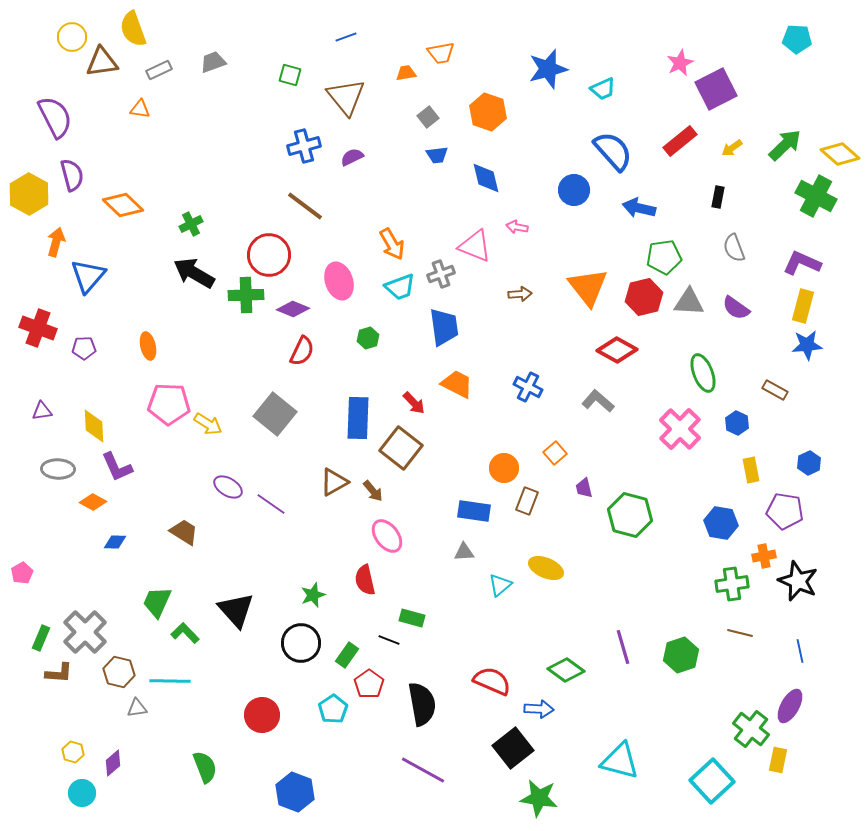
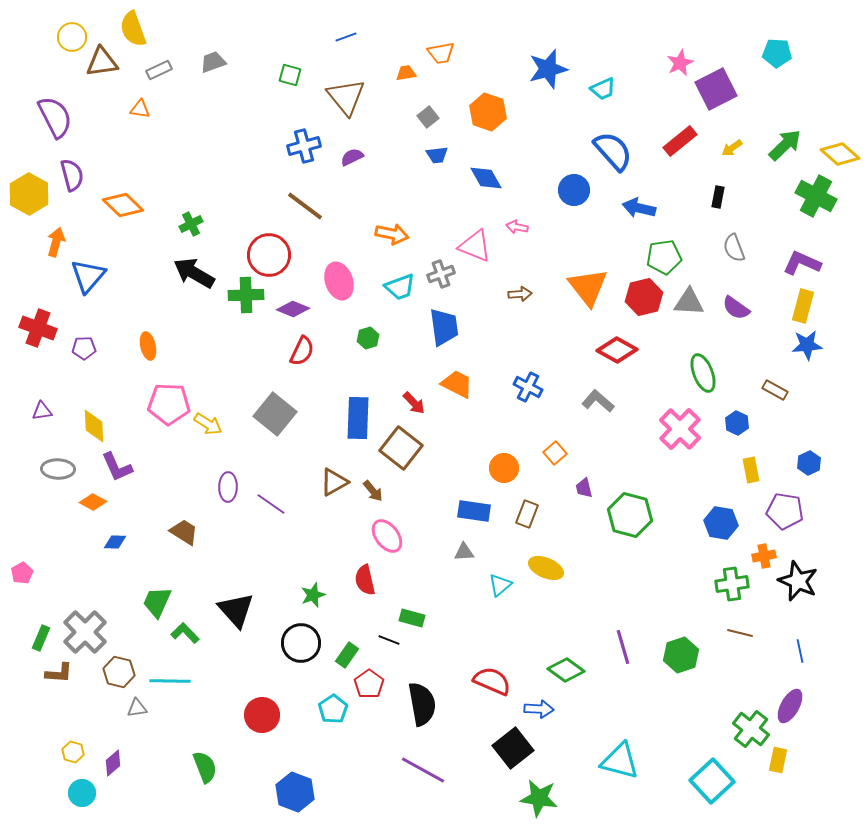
cyan pentagon at (797, 39): moved 20 px left, 14 px down
blue diamond at (486, 178): rotated 16 degrees counterclockwise
orange arrow at (392, 244): moved 10 px up; rotated 48 degrees counterclockwise
purple ellipse at (228, 487): rotated 60 degrees clockwise
brown rectangle at (527, 501): moved 13 px down
